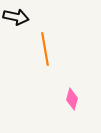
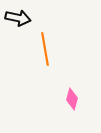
black arrow: moved 2 px right, 1 px down
